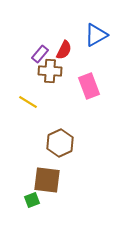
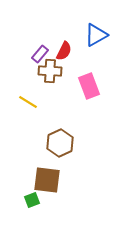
red semicircle: moved 1 px down
